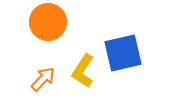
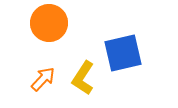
orange circle: moved 1 px right, 1 px down
yellow L-shape: moved 7 px down
